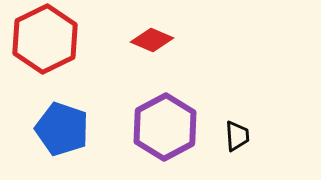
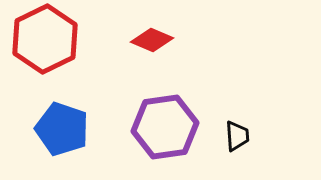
purple hexagon: rotated 20 degrees clockwise
